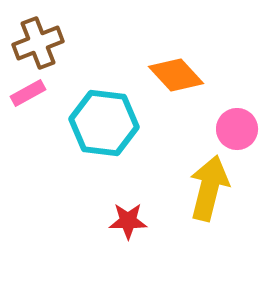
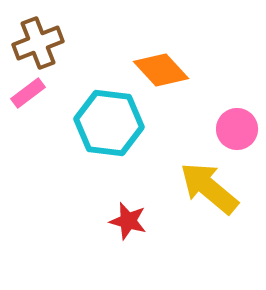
orange diamond: moved 15 px left, 5 px up
pink rectangle: rotated 8 degrees counterclockwise
cyan hexagon: moved 5 px right
yellow arrow: rotated 64 degrees counterclockwise
red star: rotated 15 degrees clockwise
